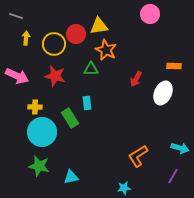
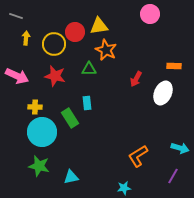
red circle: moved 1 px left, 2 px up
green triangle: moved 2 px left
